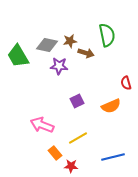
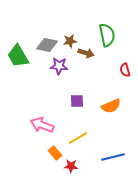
red semicircle: moved 1 px left, 13 px up
purple square: rotated 24 degrees clockwise
